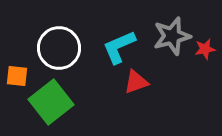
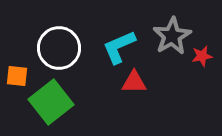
gray star: rotated 15 degrees counterclockwise
red star: moved 3 px left, 7 px down
red triangle: moved 2 px left; rotated 20 degrees clockwise
